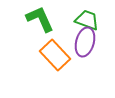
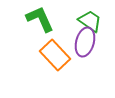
green trapezoid: moved 3 px right, 1 px down; rotated 15 degrees clockwise
